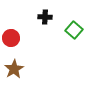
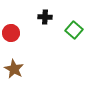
red circle: moved 5 px up
brown star: rotated 12 degrees counterclockwise
